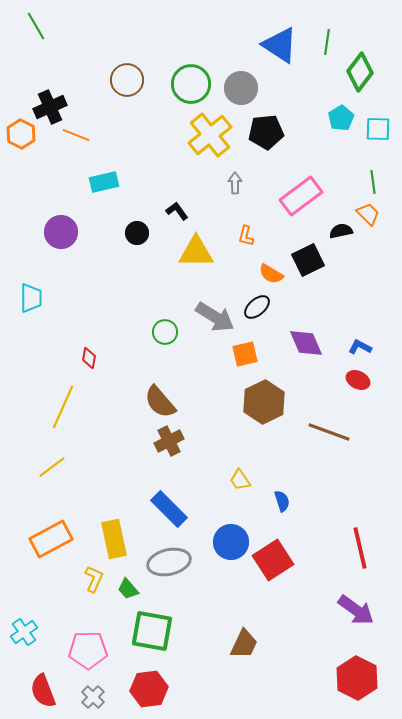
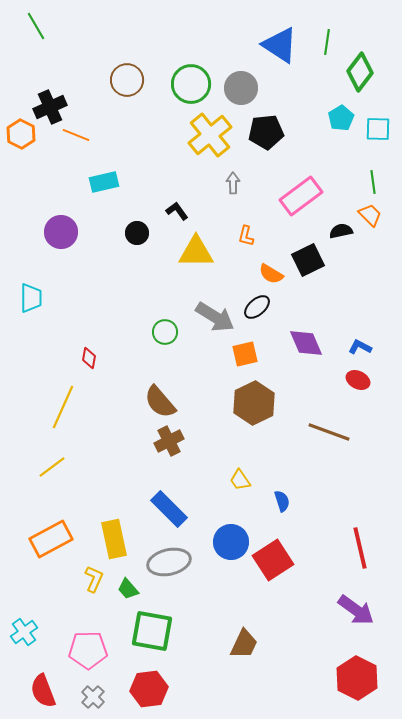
gray arrow at (235, 183): moved 2 px left
orange trapezoid at (368, 214): moved 2 px right, 1 px down
brown hexagon at (264, 402): moved 10 px left, 1 px down
